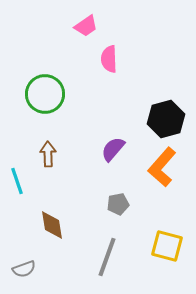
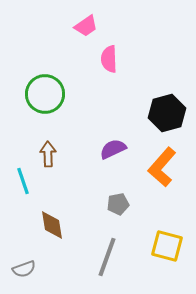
black hexagon: moved 1 px right, 6 px up
purple semicircle: rotated 24 degrees clockwise
cyan line: moved 6 px right
